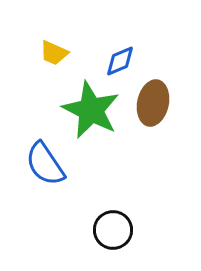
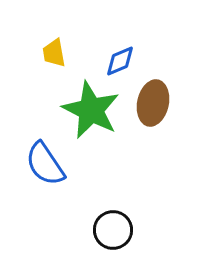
yellow trapezoid: rotated 56 degrees clockwise
